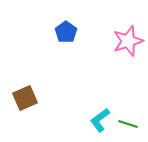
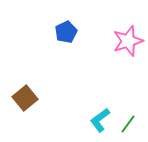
blue pentagon: rotated 10 degrees clockwise
brown square: rotated 15 degrees counterclockwise
green line: rotated 72 degrees counterclockwise
